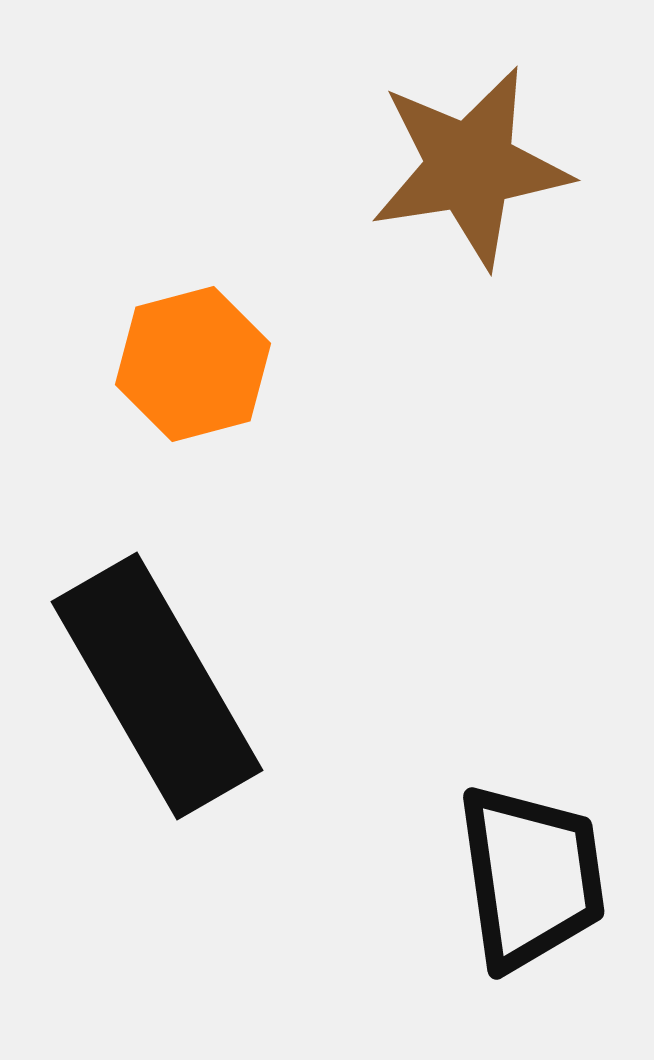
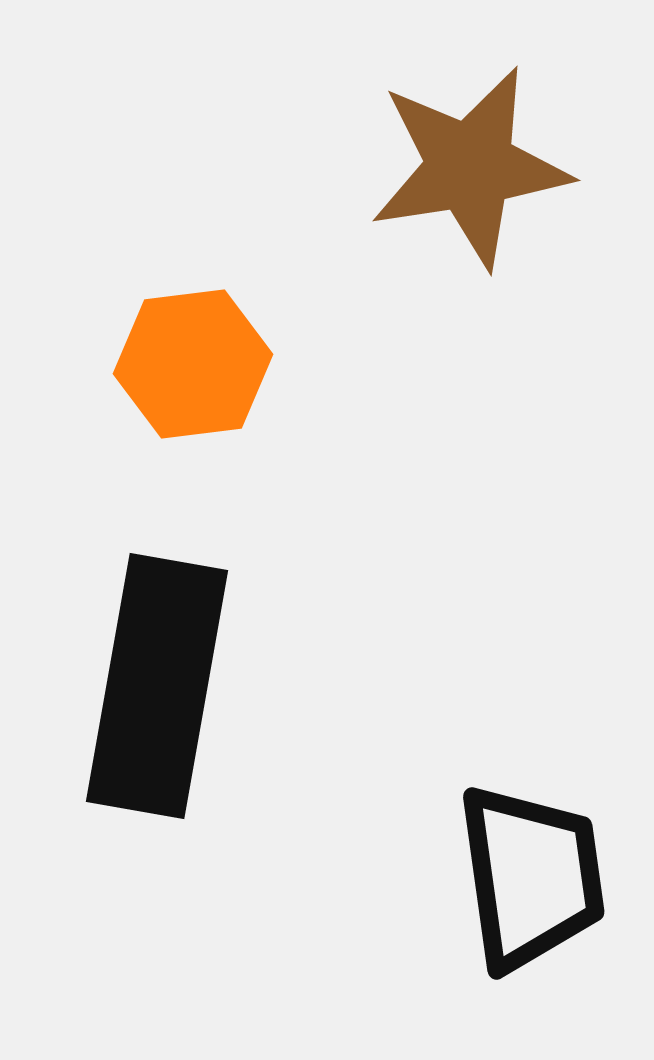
orange hexagon: rotated 8 degrees clockwise
black rectangle: rotated 40 degrees clockwise
